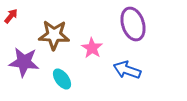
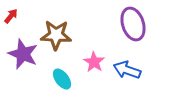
brown star: moved 2 px right
pink star: moved 2 px right, 14 px down
purple star: moved 1 px left, 8 px up; rotated 16 degrees clockwise
